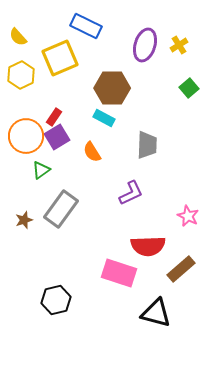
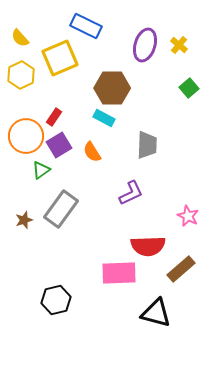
yellow semicircle: moved 2 px right, 1 px down
yellow cross: rotated 18 degrees counterclockwise
purple square: moved 2 px right, 8 px down
pink rectangle: rotated 20 degrees counterclockwise
